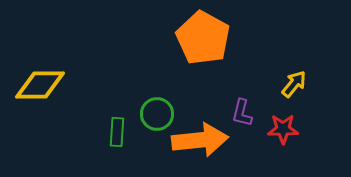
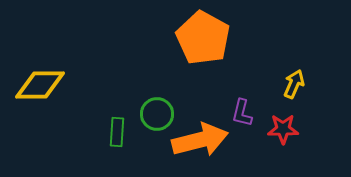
yellow arrow: rotated 16 degrees counterclockwise
orange arrow: rotated 8 degrees counterclockwise
